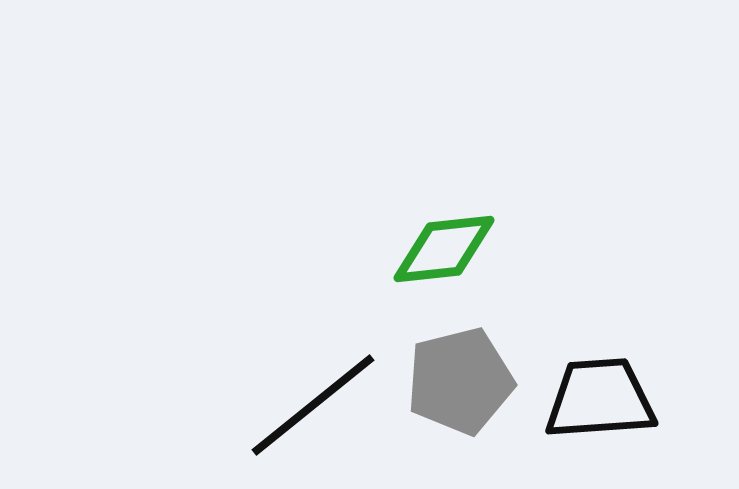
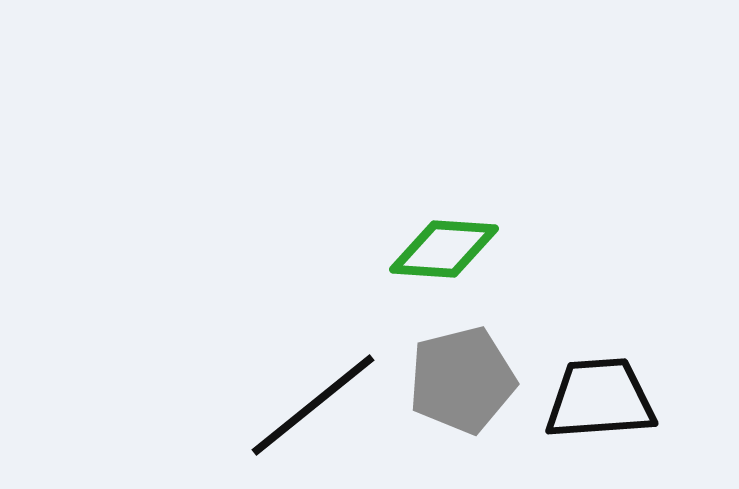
green diamond: rotated 10 degrees clockwise
gray pentagon: moved 2 px right, 1 px up
